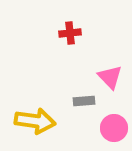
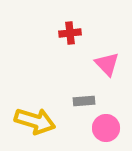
pink triangle: moved 3 px left, 13 px up
yellow arrow: rotated 9 degrees clockwise
pink circle: moved 8 px left
